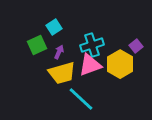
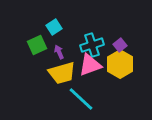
purple square: moved 16 px left, 1 px up
purple arrow: rotated 48 degrees counterclockwise
